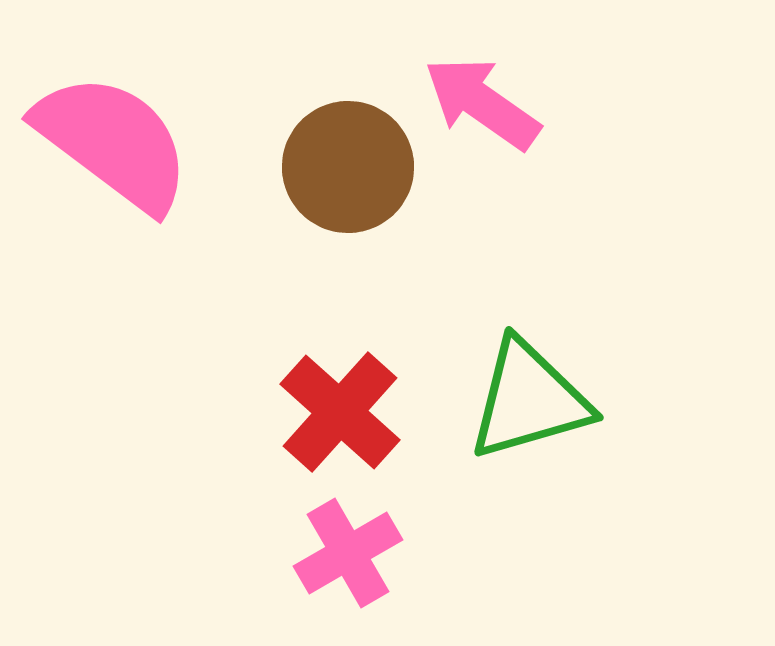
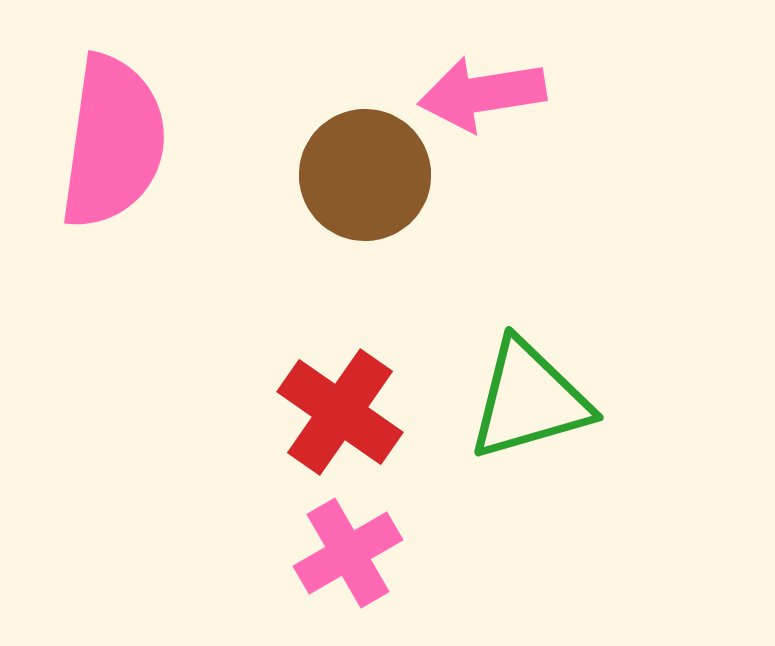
pink arrow: moved 9 px up; rotated 44 degrees counterclockwise
pink semicircle: rotated 61 degrees clockwise
brown circle: moved 17 px right, 8 px down
red cross: rotated 7 degrees counterclockwise
